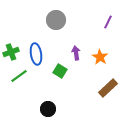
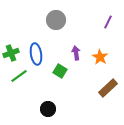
green cross: moved 1 px down
